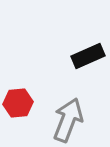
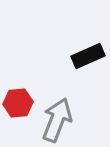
gray arrow: moved 11 px left
